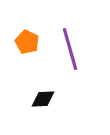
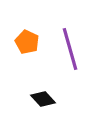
black diamond: rotated 50 degrees clockwise
